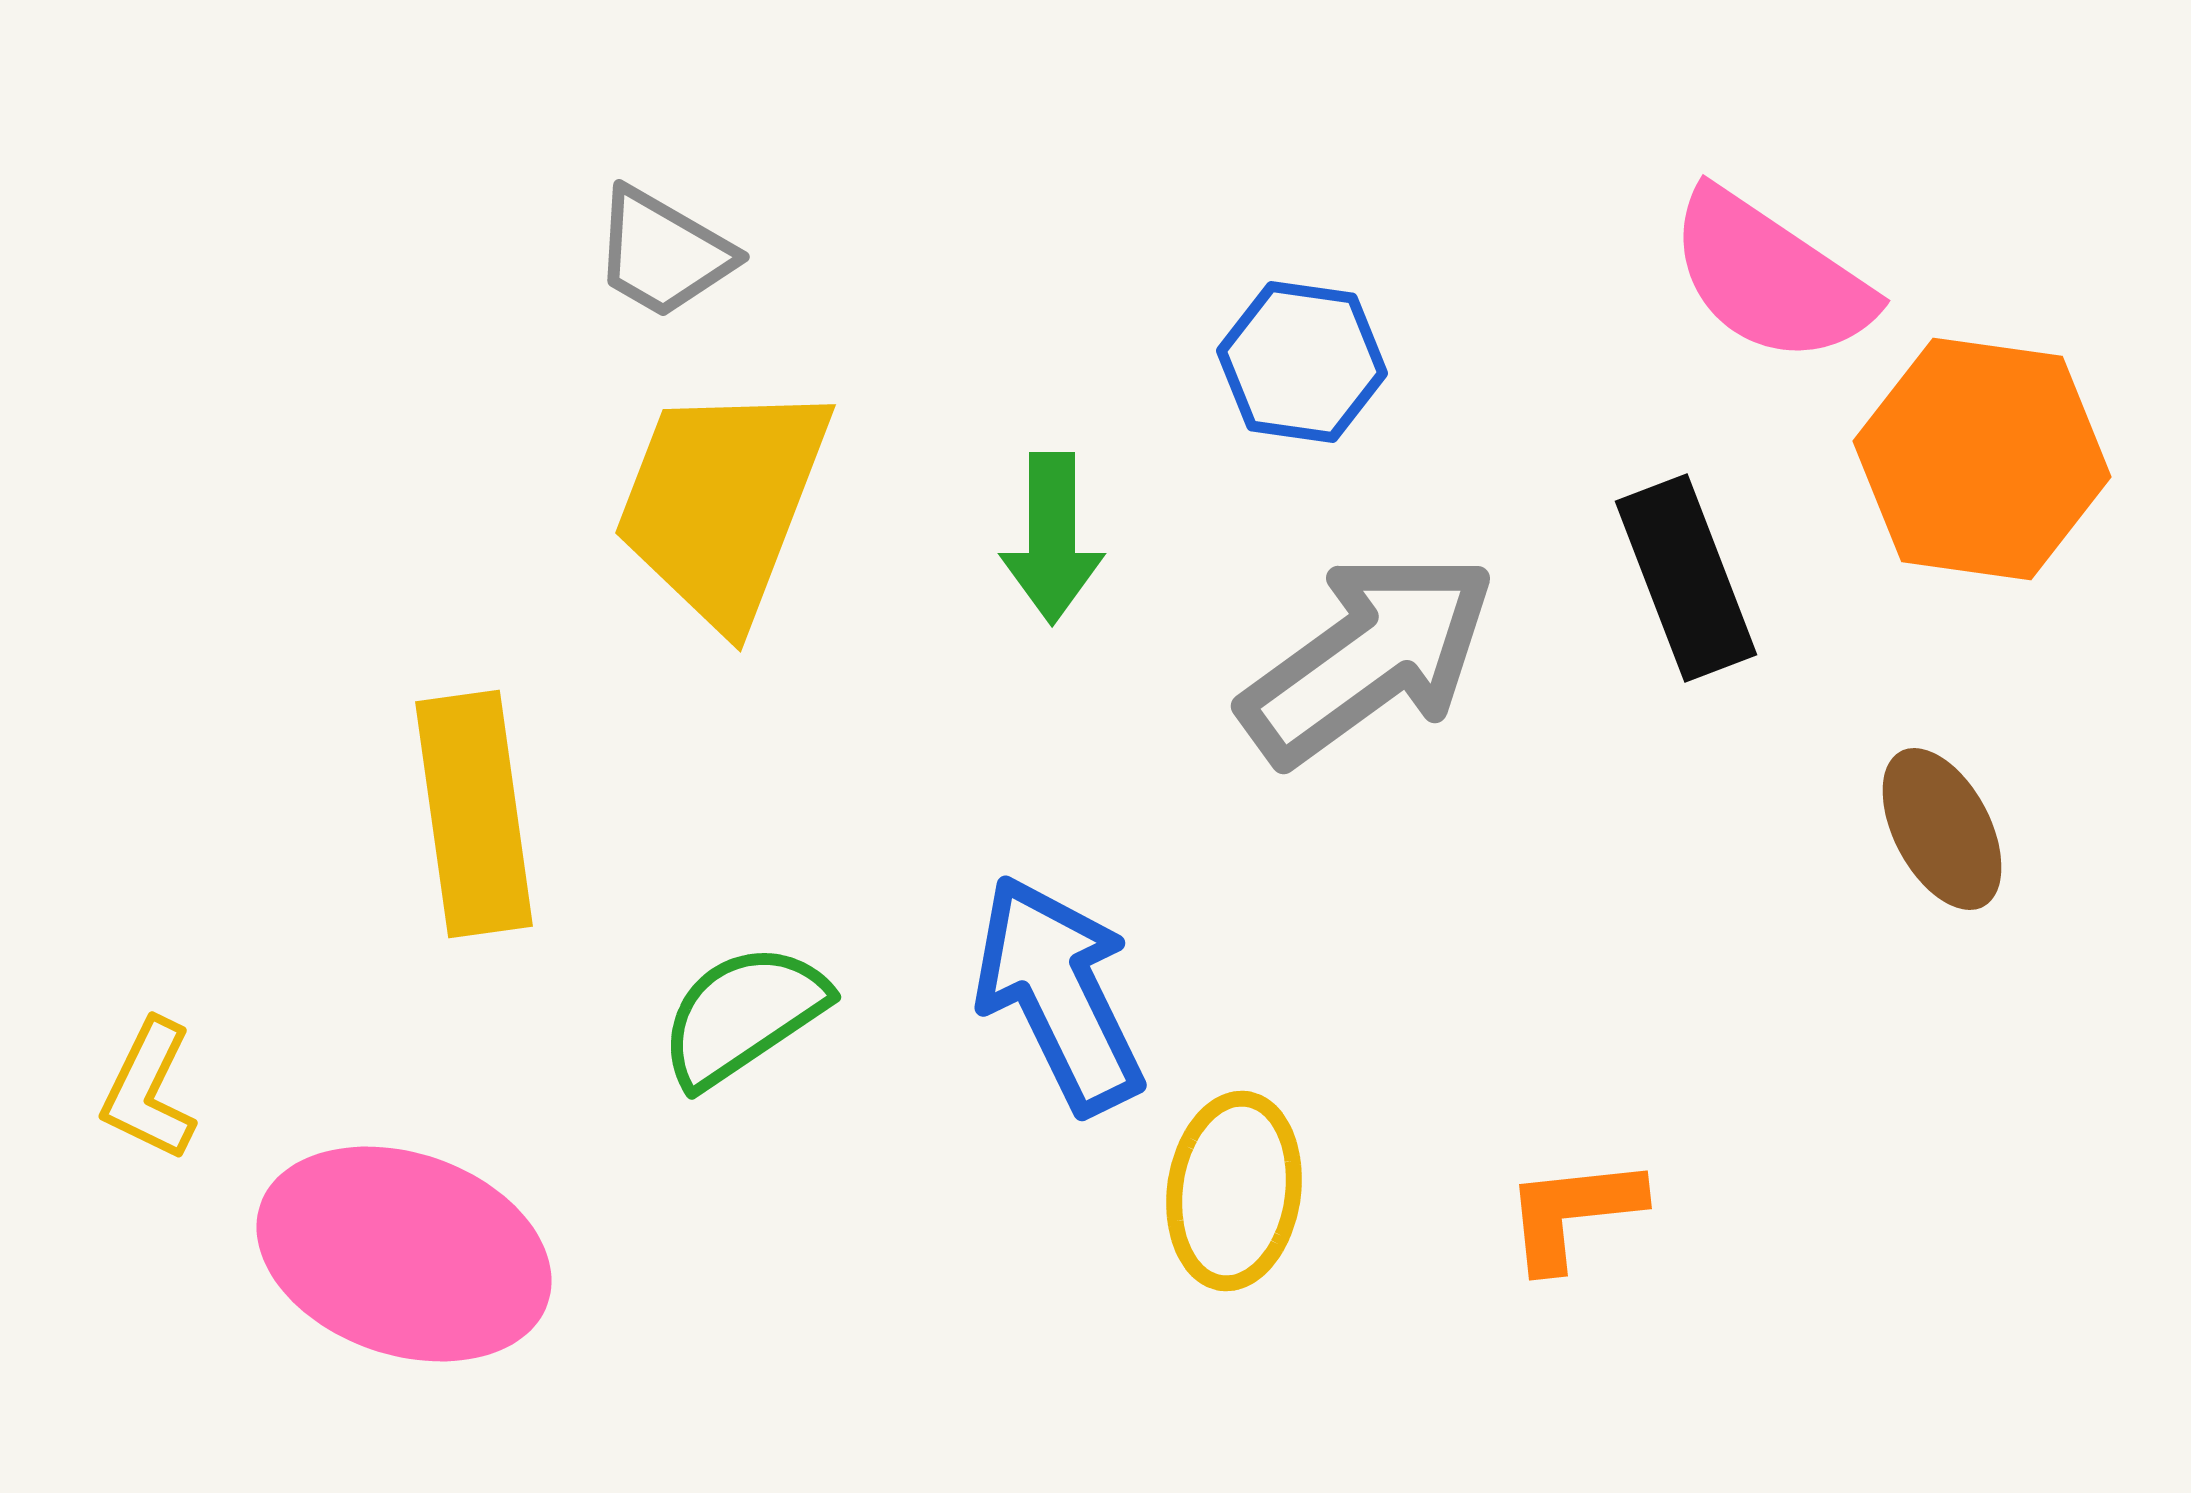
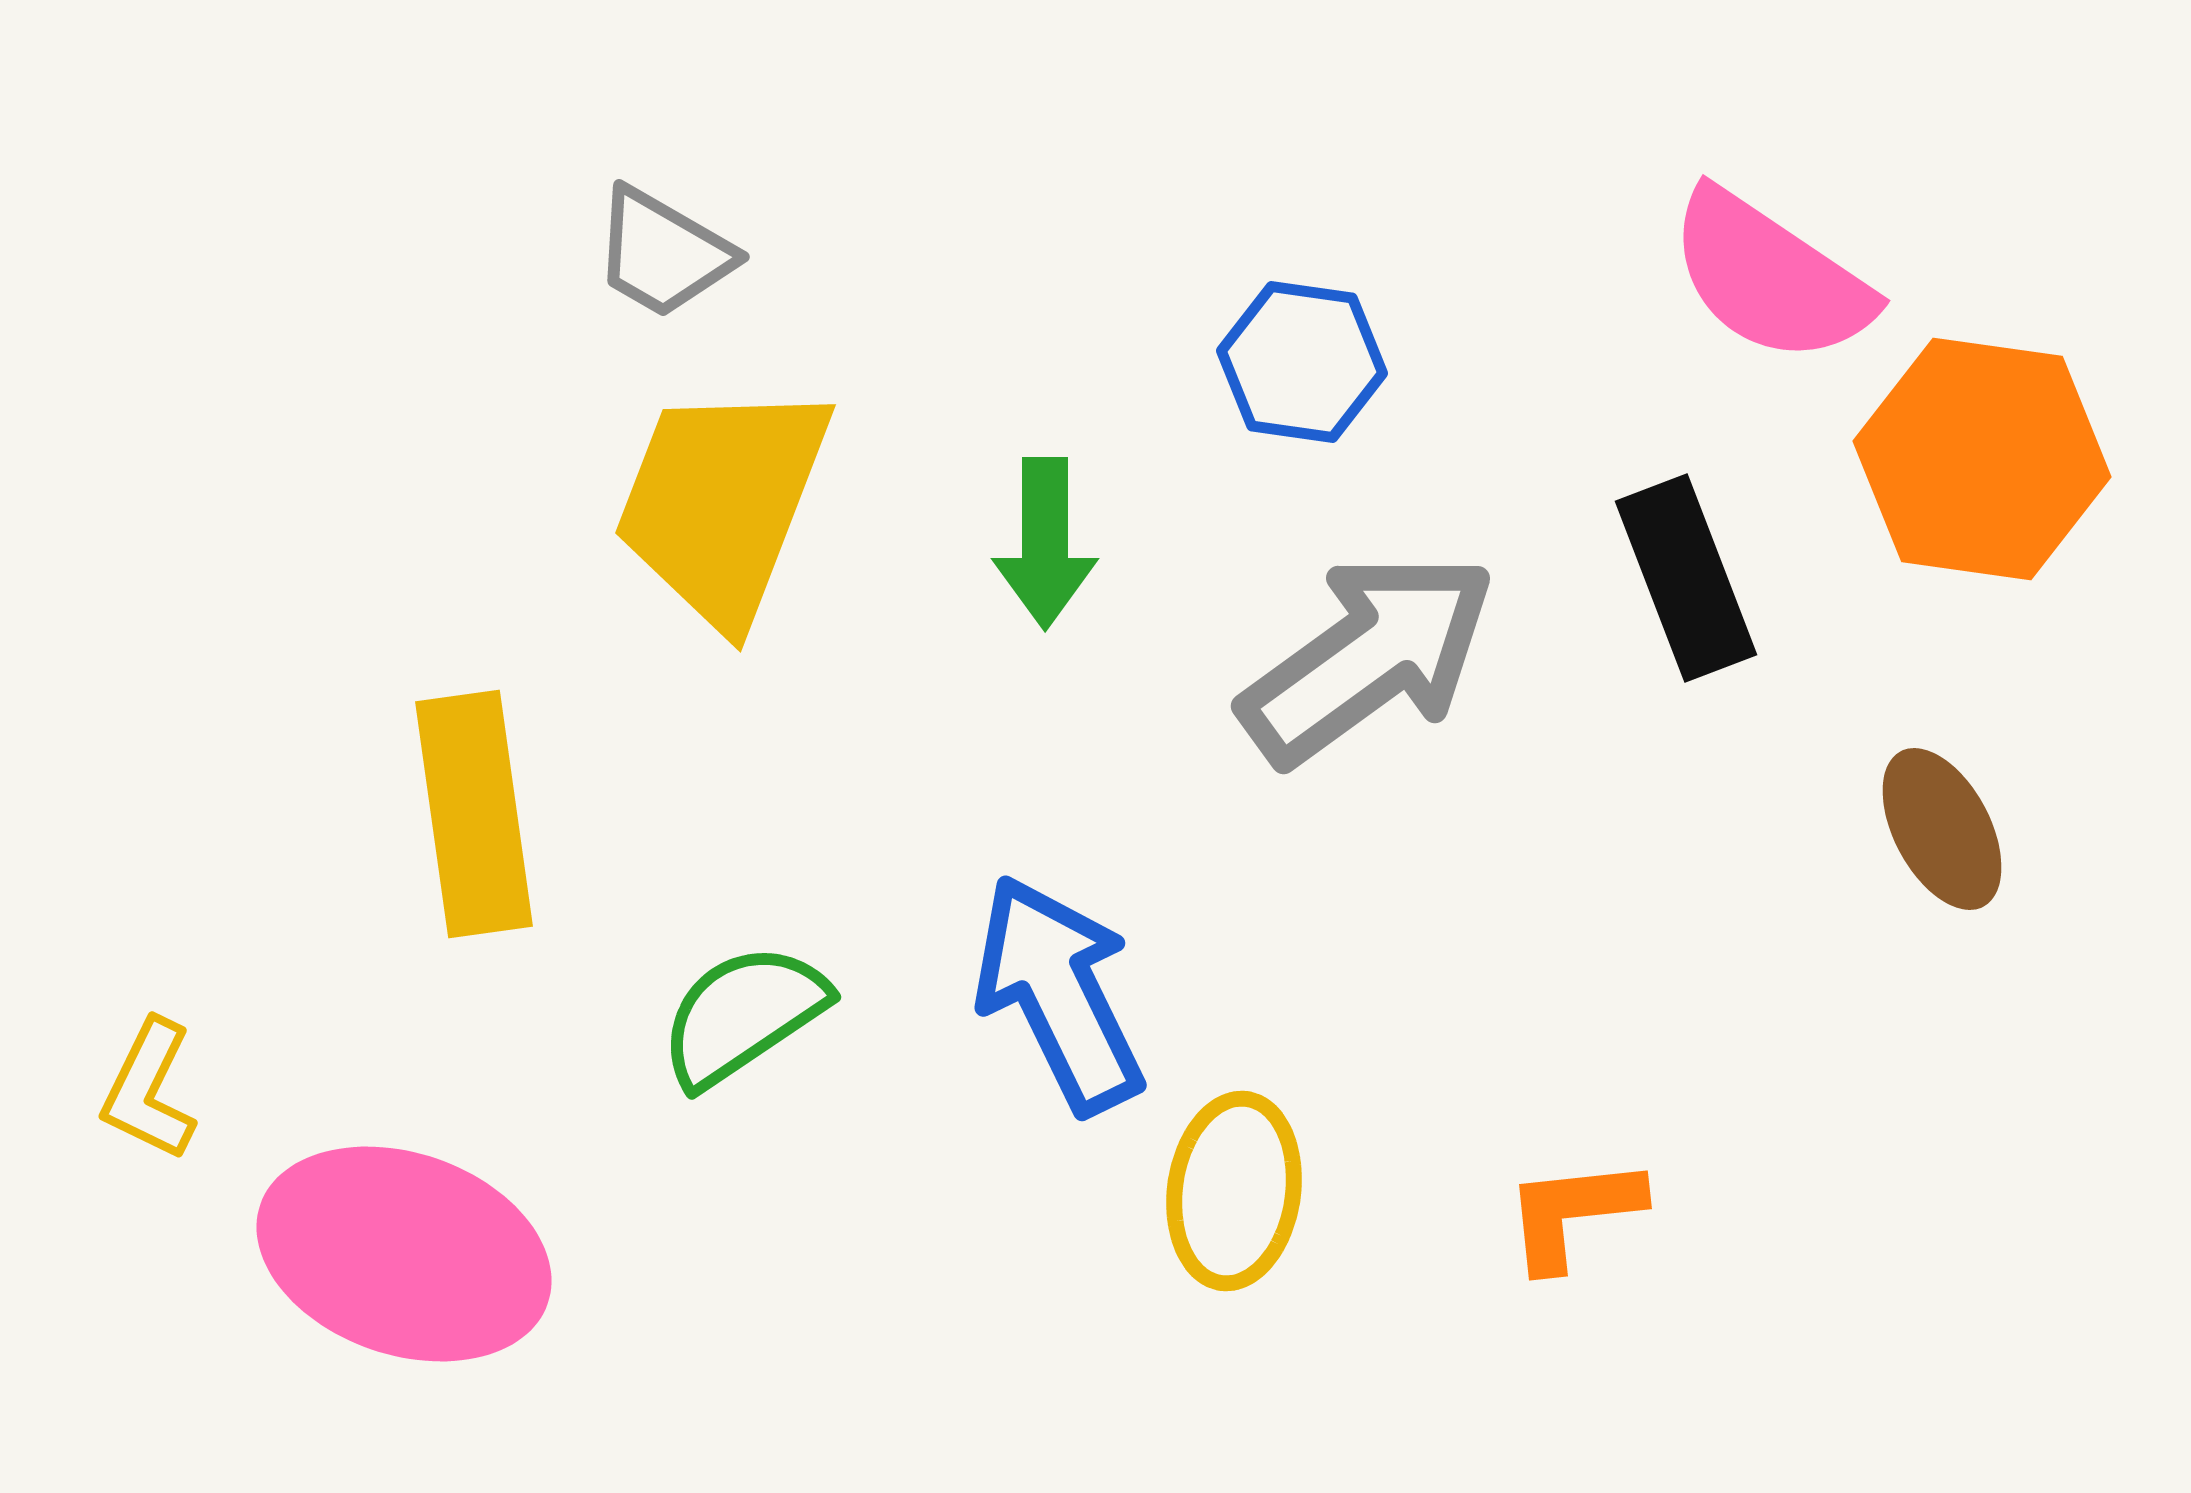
green arrow: moved 7 px left, 5 px down
